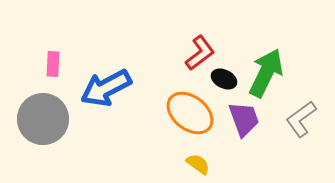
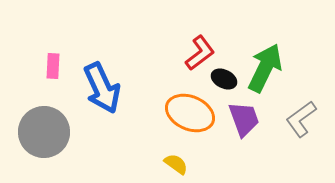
pink rectangle: moved 2 px down
green arrow: moved 1 px left, 5 px up
blue arrow: moved 4 px left; rotated 87 degrees counterclockwise
orange ellipse: rotated 15 degrees counterclockwise
gray circle: moved 1 px right, 13 px down
yellow semicircle: moved 22 px left
